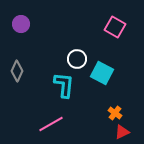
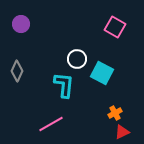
orange cross: rotated 24 degrees clockwise
